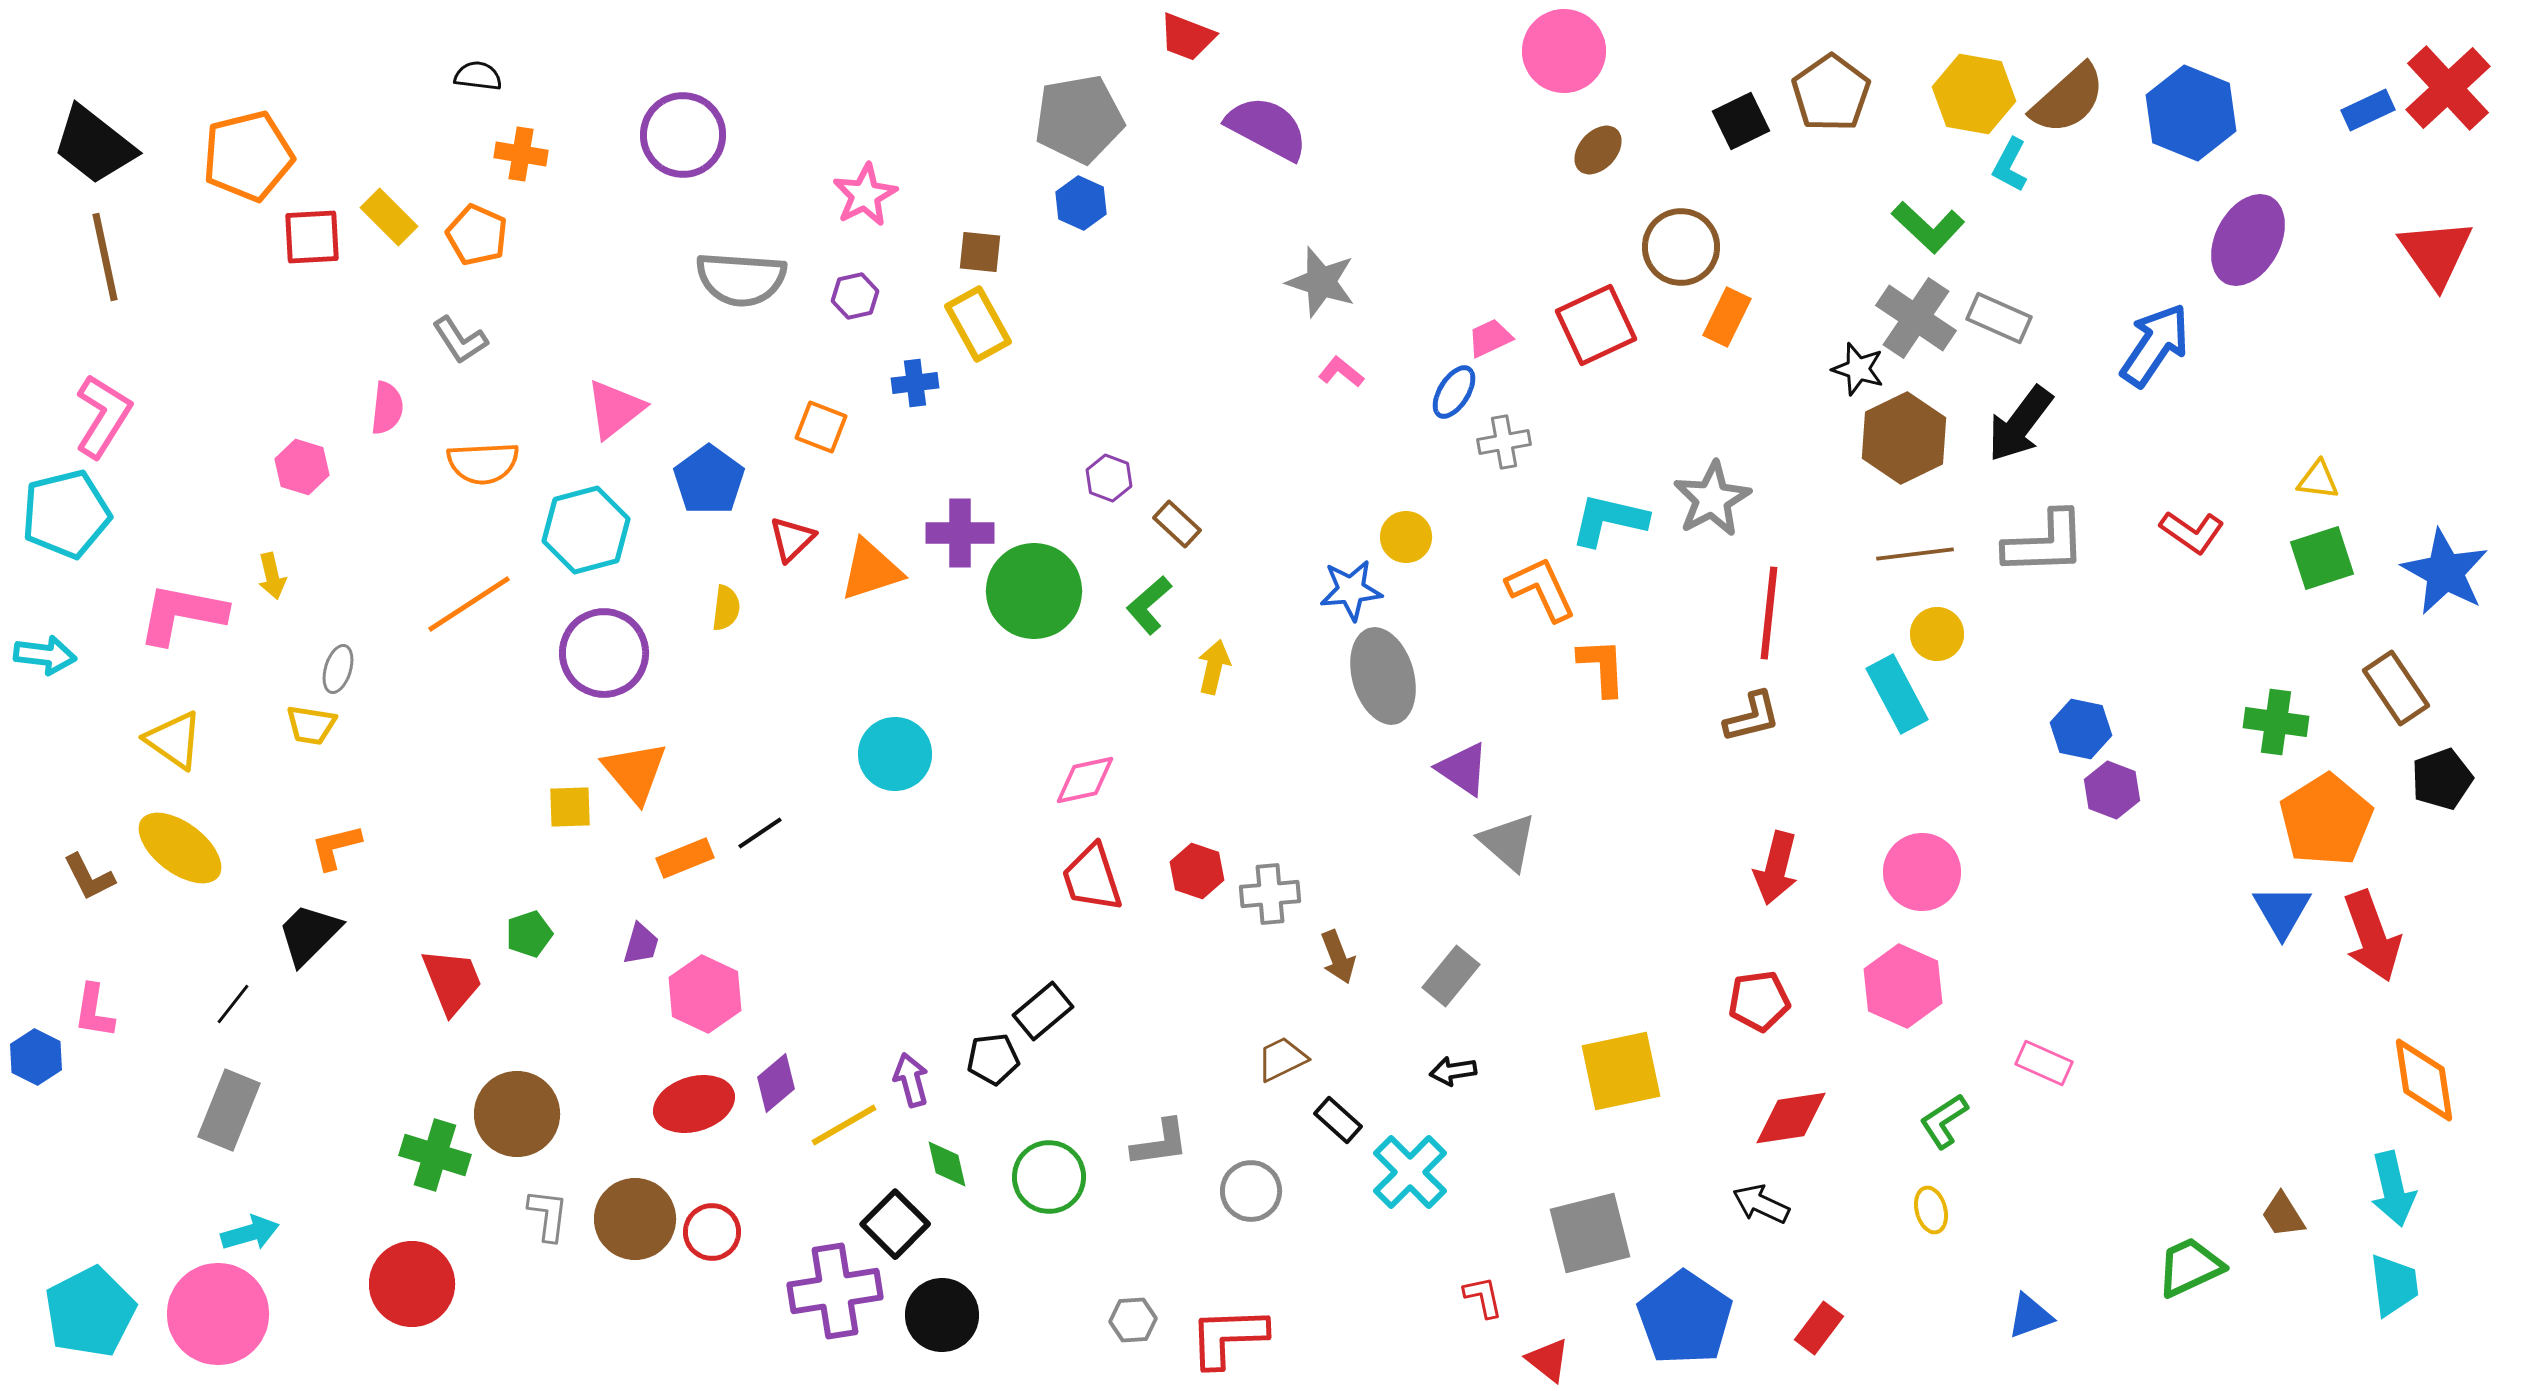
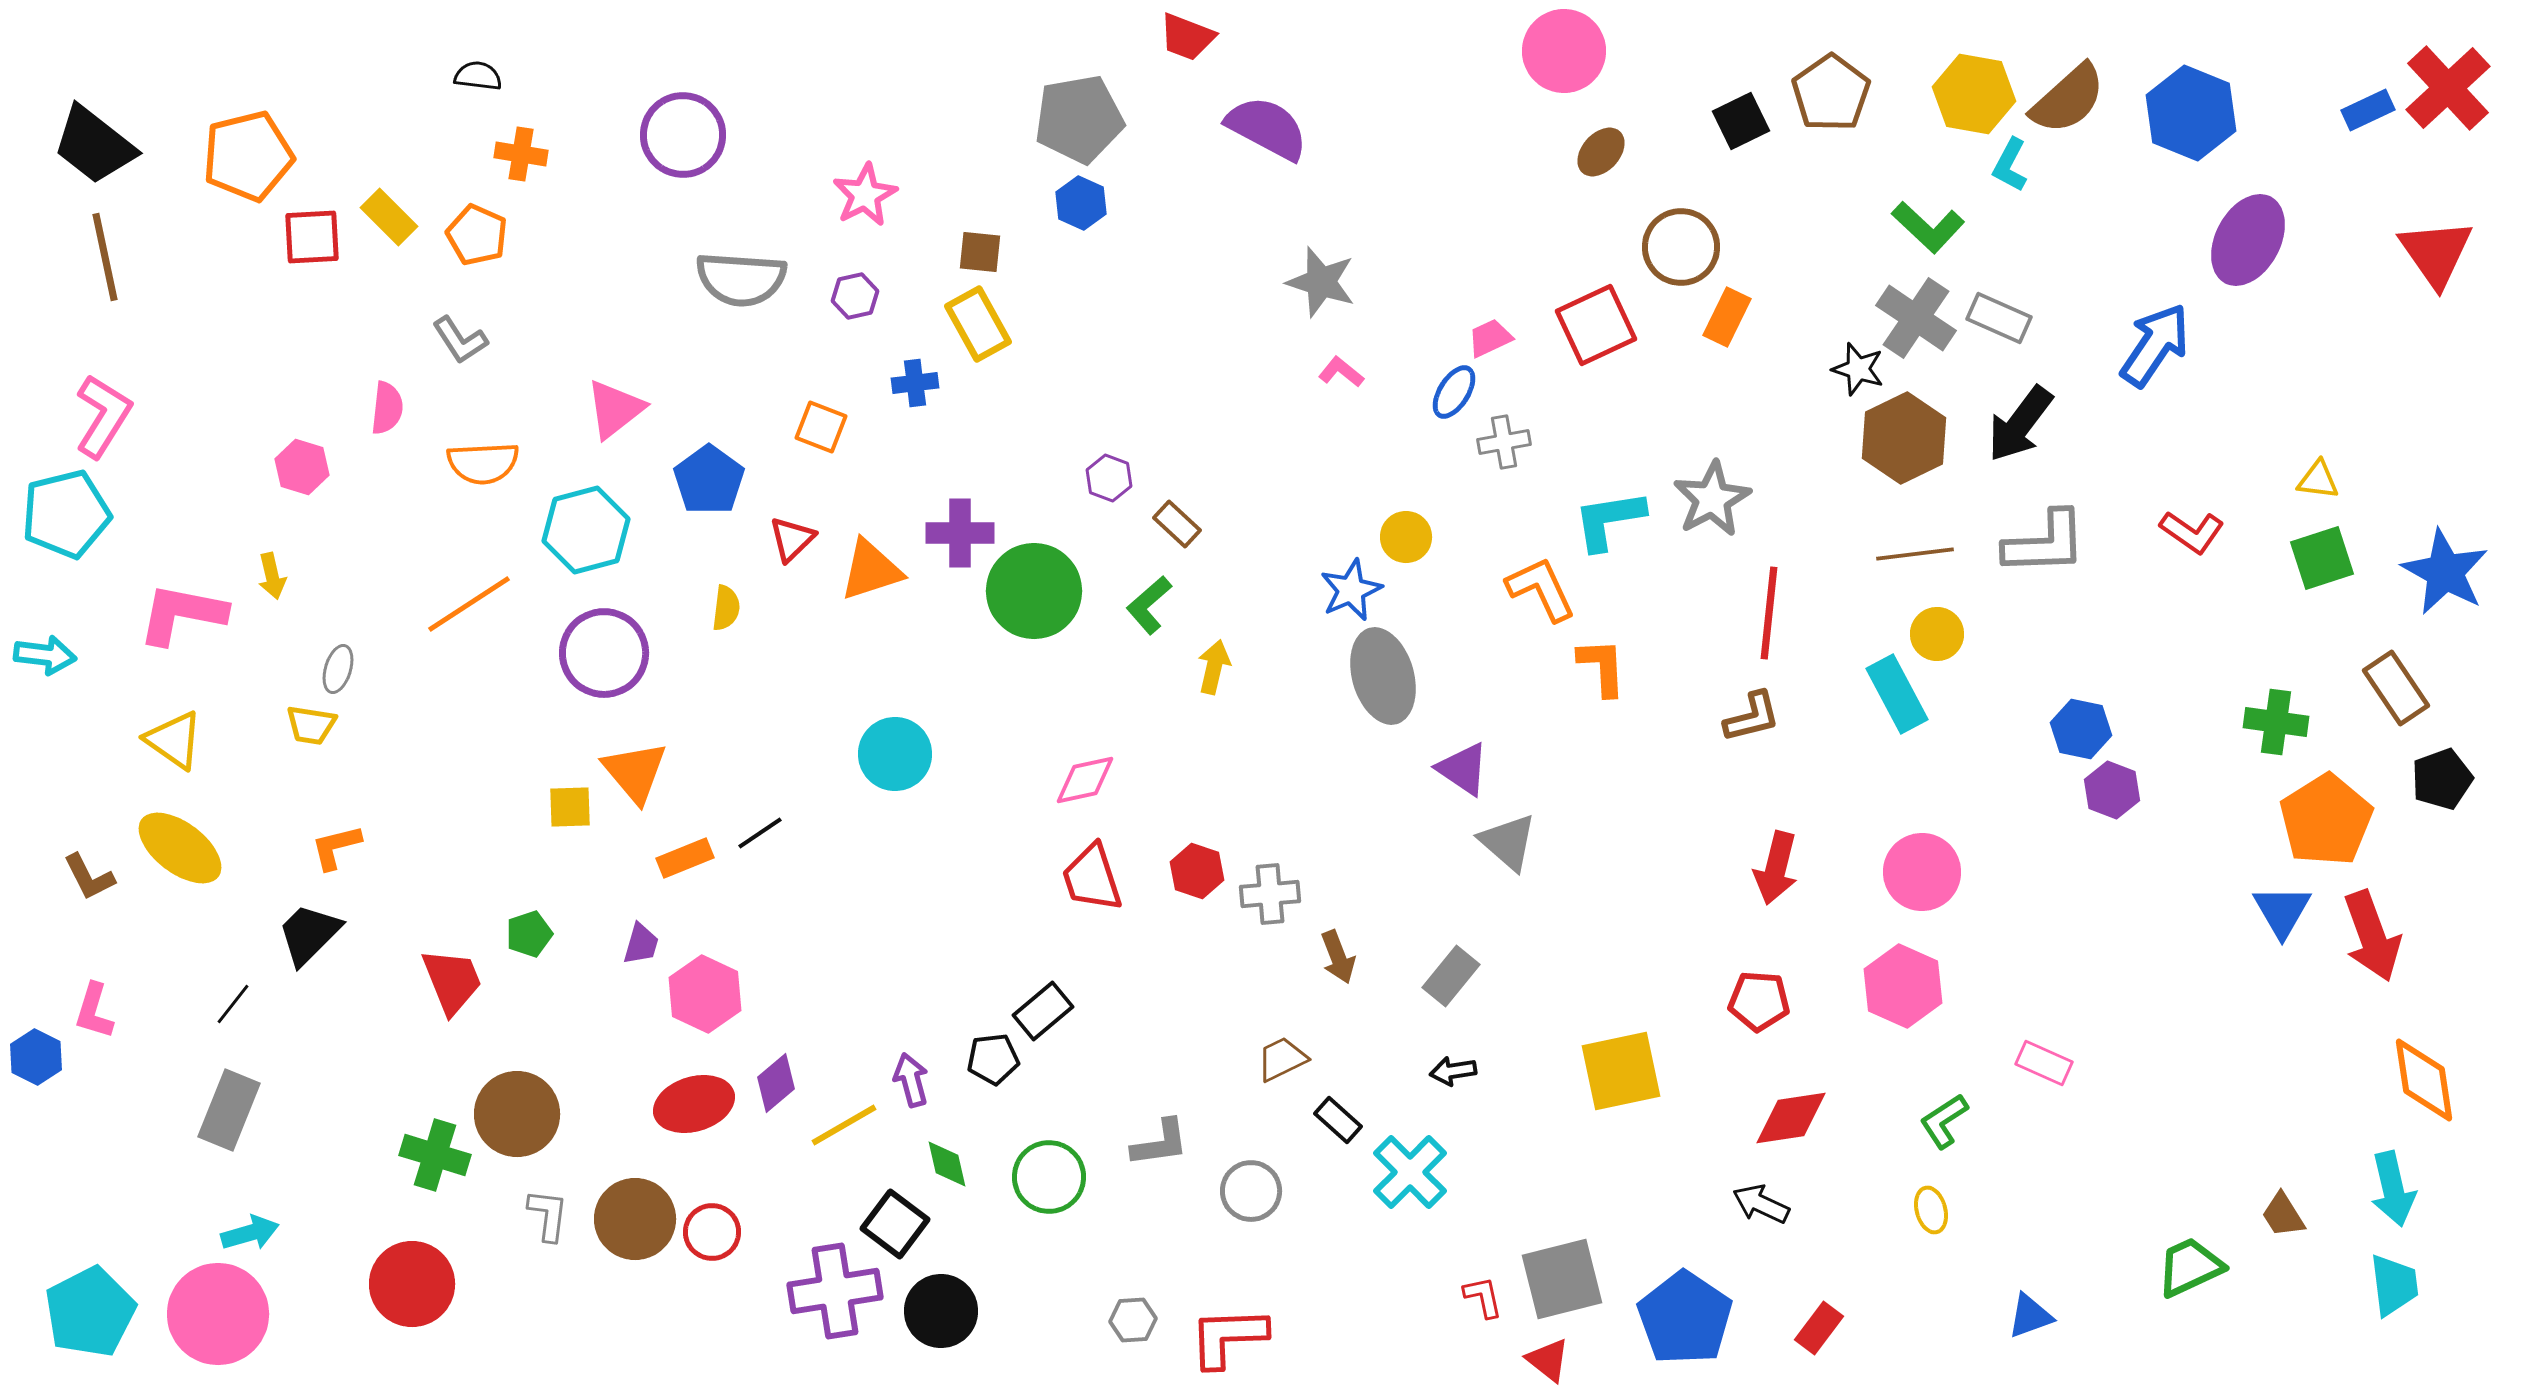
brown ellipse at (1598, 150): moved 3 px right, 2 px down
cyan L-shape at (1609, 520): rotated 22 degrees counterclockwise
blue star at (1351, 590): rotated 18 degrees counterclockwise
red pentagon at (1759, 1001): rotated 12 degrees clockwise
pink L-shape at (94, 1011): rotated 8 degrees clockwise
black square at (895, 1224): rotated 8 degrees counterclockwise
gray square at (1590, 1233): moved 28 px left, 46 px down
black circle at (942, 1315): moved 1 px left, 4 px up
